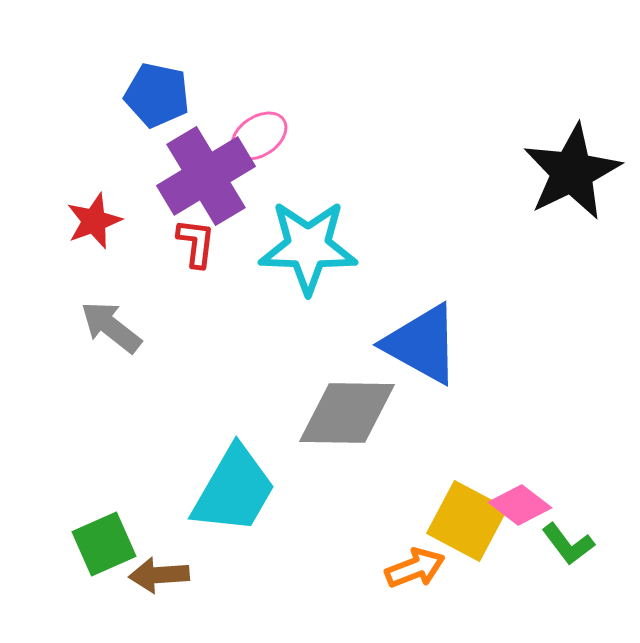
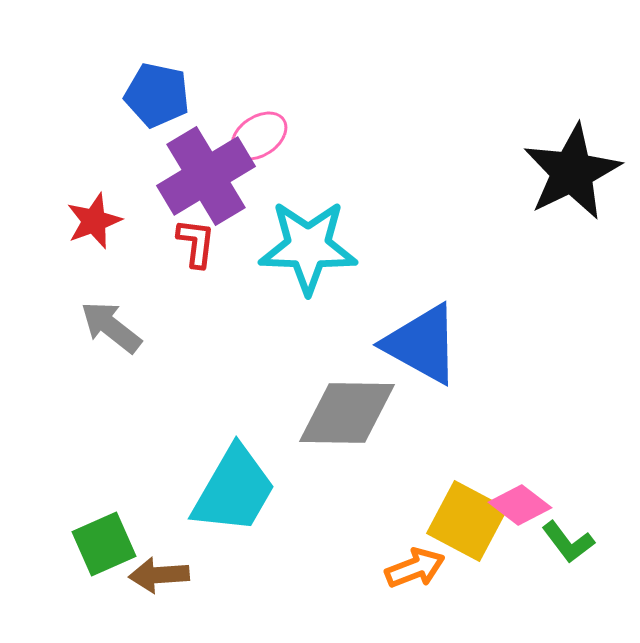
green L-shape: moved 2 px up
